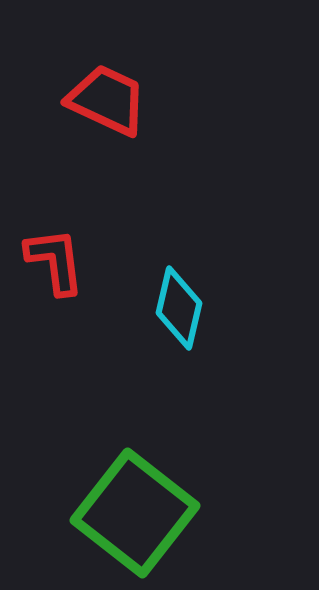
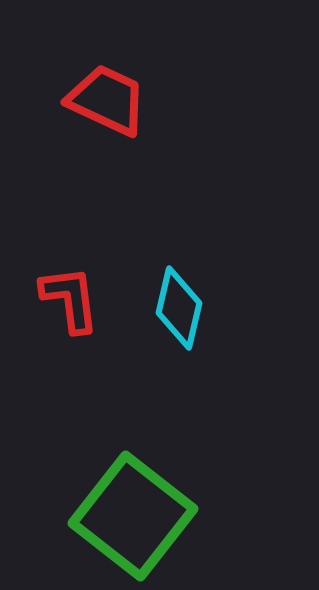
red L-shape: moved 15 px right, 38 px down
green square: moved 2 px left, 3 px down
